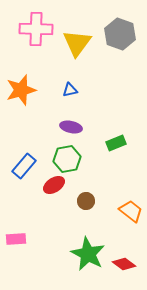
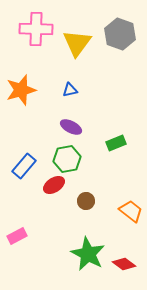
purple ellipse: rotated 15 degrees clockwise
pink rectangle: moved 1 px right, 3 px up; rotated 24 degrees counterclockwise
